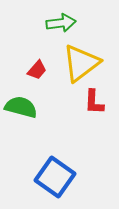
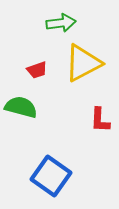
yellow triangle: moved 2 px right; rotated 9 degrees clockwise
red trapezoid: rotated 30 degrees clockwise
red L-shape: moved 6 px right, 18 px down
blue square: moved 4 px left, 1 px up
